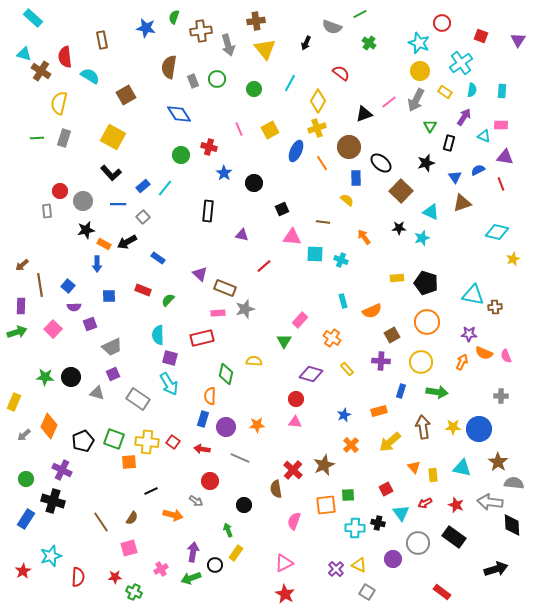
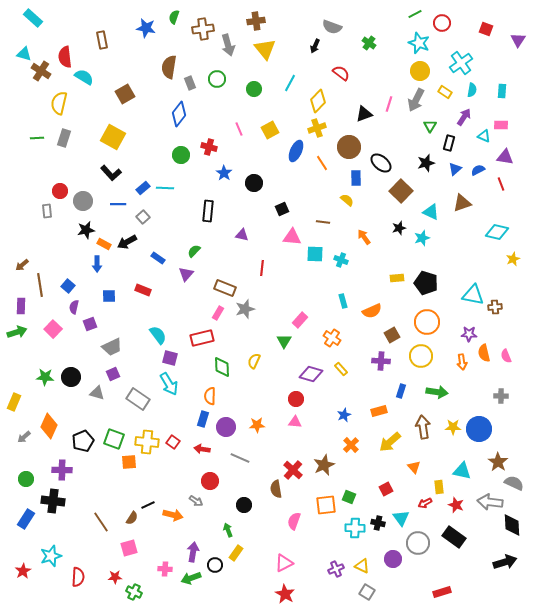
green line at (360, 14): moved 55 px right
brown cross at (201, 31): moved 2 px right, 2 px up
red square at (481, 36): moved 5 px right, 7 px up
black arrow at (306, 43): moved 9 px right, 3 px down
cyan semicircle at (90, 76): moved 6 px left, 1 px down
gray rectangle at (193, 81): moved 3 px left, 2 px down
brown square at (126, 95): moved 1 px left, 1 px up
yellow diamond at (318, 101): rotated 15 degrees clockwise
pink line at (389, 102): moved 2 px down; rotated 35 degrees counterclockwise
blue diamond at (179, 114): rotated 70 degrees clockwise
blue triangle at (455, 177): moved 8 px up; rotated 24 degrees clockwise
blue rectangle at (143, 186): moved 2 px down
cyan line at (165, 188): rotated 54 degrees clockwise
black star at (399, 228): rotated 16 degrees counterclockwise
red line at (264, 266): moved 2 px left, 2 px down; rotated 42 degrees counterclockwise
purple triangle at (200, 274): moved 14 px left; rotated 28 degrees clockwise
green semicircle at (168, 300): moved 26 px right, 49 px up
purple semicircle at (74, 307): rotated 104 degrees clockwise
pink rectangle at (218, 313): rotated 56 degrees counterclockwise
cyan semicircle at (158, 335): rotated 144 degrees clockwise
orange semicircle at (484, 353): rotated 54 degrees clockwise
yellow semicircle at (254, 361): rotated 70 degrees counterclockwise
yellow circle at (421, 362): moved 6 px up
orange arrow at (462, 362): rotated 147 degrees clockwise
yellow rectangle at (347, 369): moved 6 px left
green diamond at (226, 374): moved 4 px left, 7 px up; rotated 15 degrees counterclockwise
gray arrow at (24, 435): moved 2 px down
cyan triangle at (462, 468): moved 3 px down
purple cross at (62, 470): rotated 24 degrees counterclockwise
yellow rectangle at (433, 475): moved 6 px right, 12 px down
gray semicircle at (514, 483): rotated 18 degrees clockwise
black line at (151, 491): moved 3 px left, 14 px down
green square at (348, 495): moved 1 px right, 2 px down; rotated 24 degrees clockwise
black cross at (53, 501): rotated 10 degrees counterclockwise
cyan triangle at (401, 513): moved 5 px down
yellow triangle at (359, 565): moved 3 px right, 1 px down
pink cross at (161, 569): moved 4 px right; rotated 32 degrees clockwise
purple cross at (336, 569): rotated 21 degrees clockwise
black arrow at (496, 569): moved 9 px right, 7 px up
red rectangle at (442, 592): rotated 54 degrees counterclockwise
